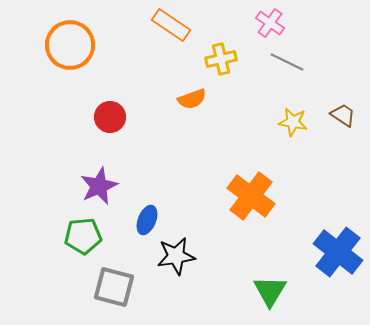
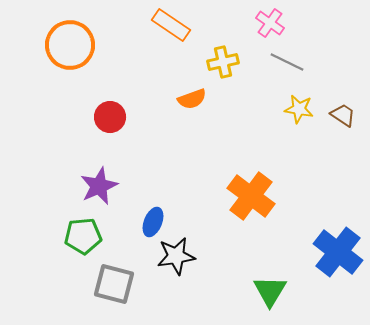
yellow cross: moved 2 px right, 3 px down
yellow star: moved 6 px right, 13 px up
blue ellipse: moved 6 px right, 2 px down
gray square: moved 3 px up
